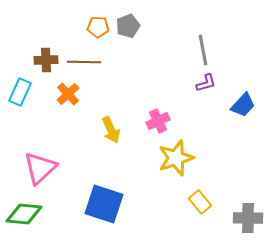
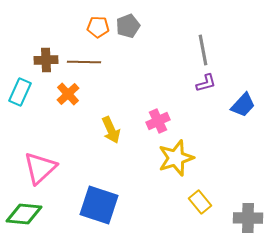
blue square: moved 5 px left, 1 px down
